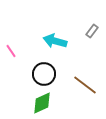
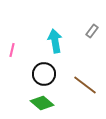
cyan arrow: rotated 65 degrees clockwise
pink line: moved 1 px right, 1 px up; rotated 48 degrees clockwise
green diamond: rotated 65 degrees clockwise
